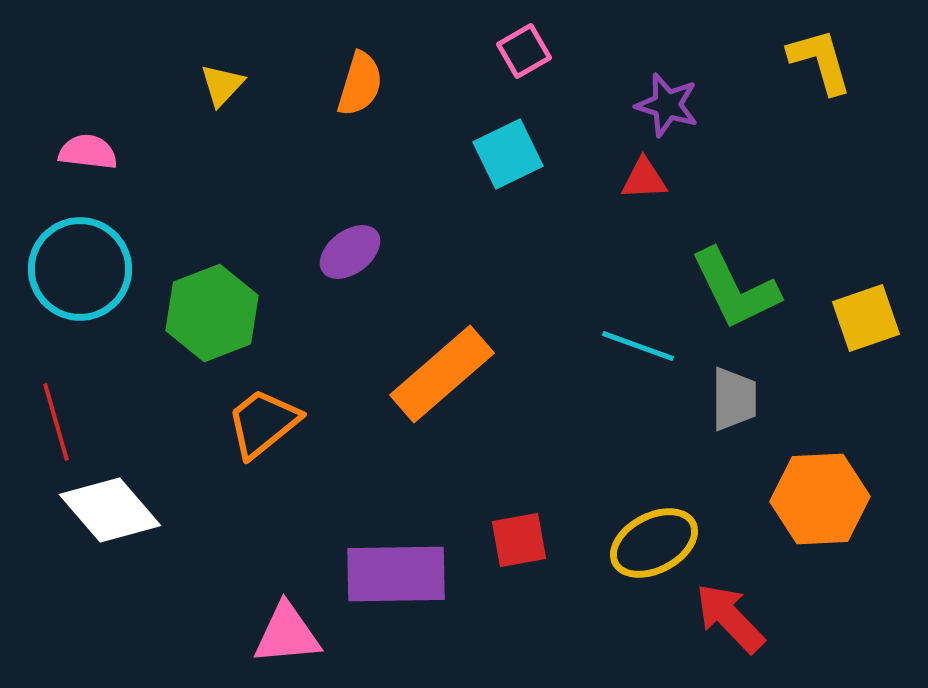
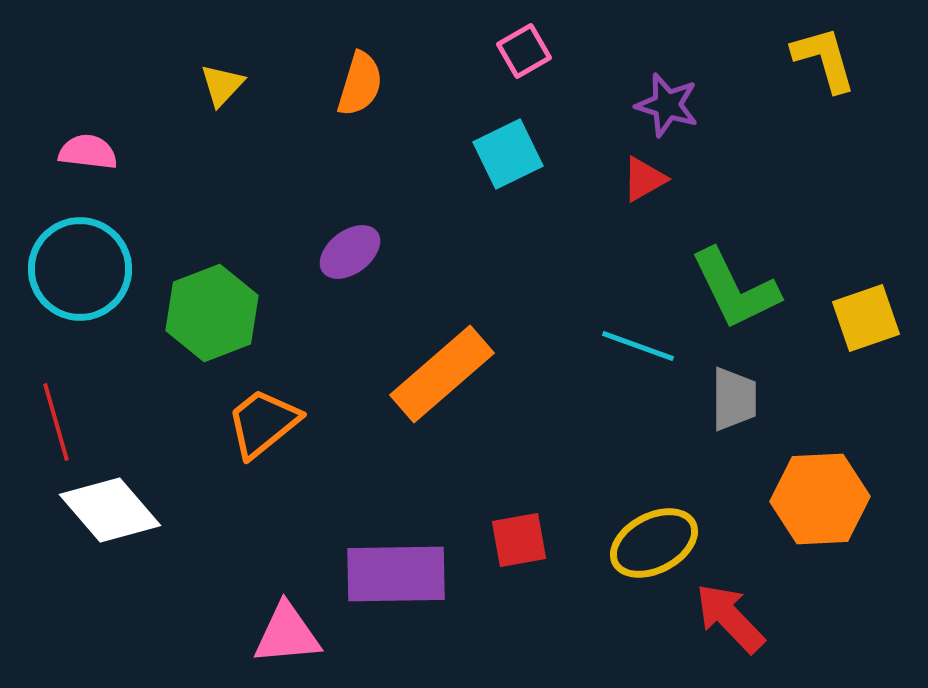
yellow L-shape: moved 4 px right, 2 px up
red triangle: rotated 27 degrees counterclockwise
